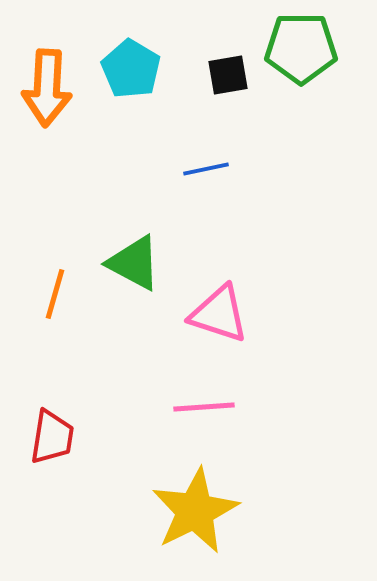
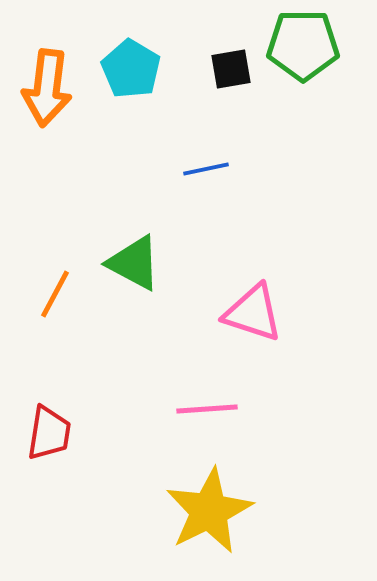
green pentagon: moved 2 px right, 3 px up
black square: moved 3 px right, 6 px up
orange arrow: rotated 4 degrees clockwise
orange line: rotated 12 degrees clockwise
pink triangle: moved 34 px right, 1 px up
pink line: moved 3 px right, 2 px down
red trapezoid: moved 3 px left, 4 px up
yellow star: moved 14 px right
